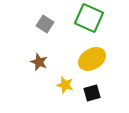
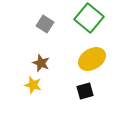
green square: rotated 16 degrees clockwise
brown star: moved 2 px right, 1 px down
yellow star: moved 32 px left
black square: moved 7 px left, 2 px up
